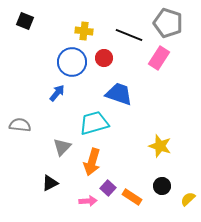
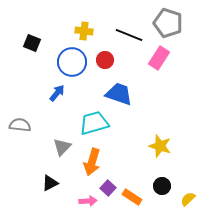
black square: moved 7 px right, 22 px down
red circle: moved 1 px right, 2 px down
